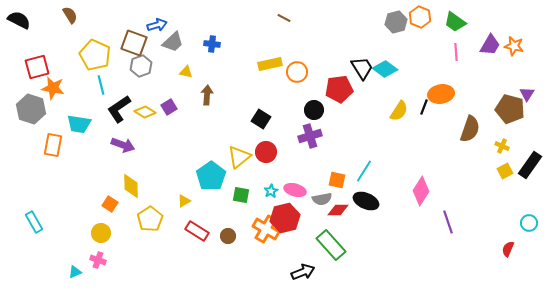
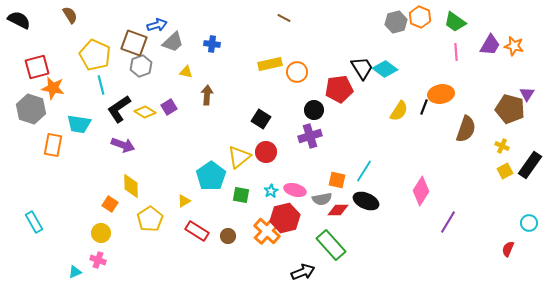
brown semicircle at (470, 129): moved 4 px left
purple line at (448, 222): rotated 50 degrees clockwise
orange cross at (266, 229): moved 1 px right, 2 px down; rotated 12 degrees clockwise
